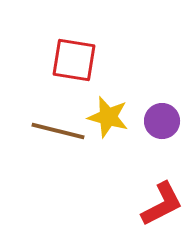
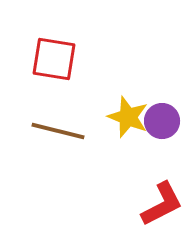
red square: moved 20 px left, 1 px up
yellow star: moved 20 px right; rotated 6 degrees clockwise
